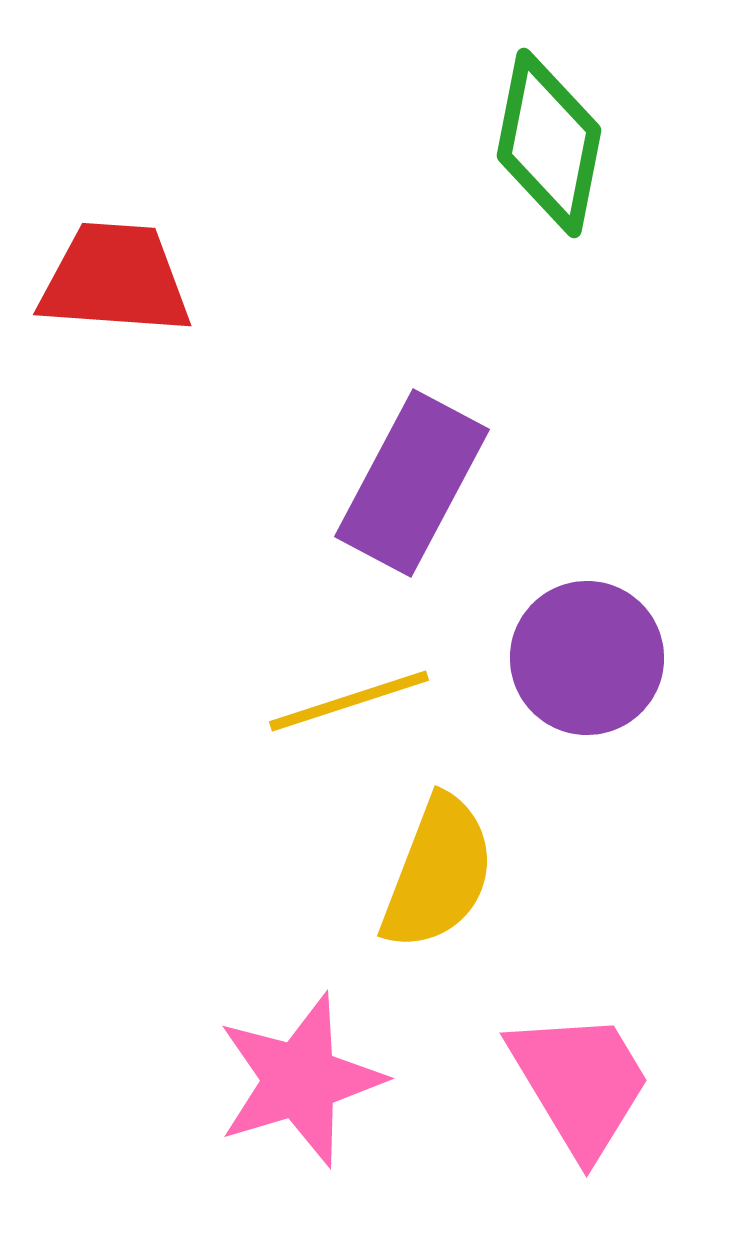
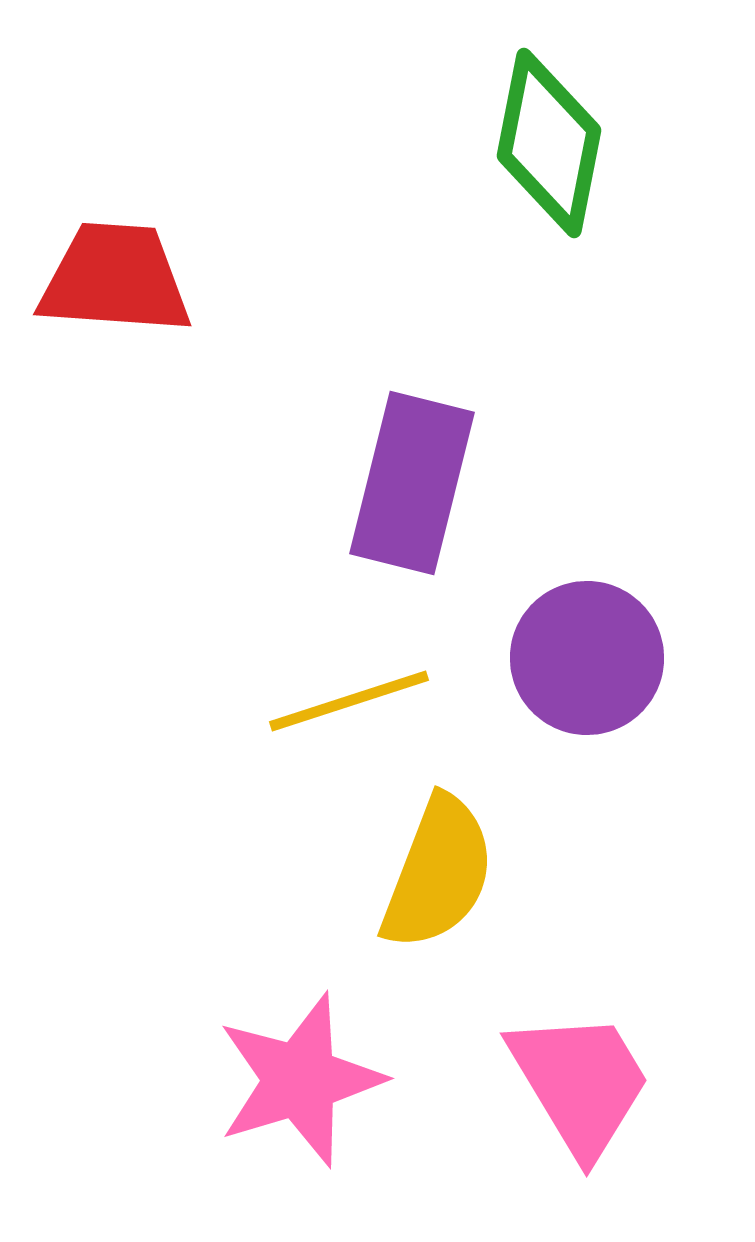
purple rectangle: rotated 14 degrees counterclockwise
